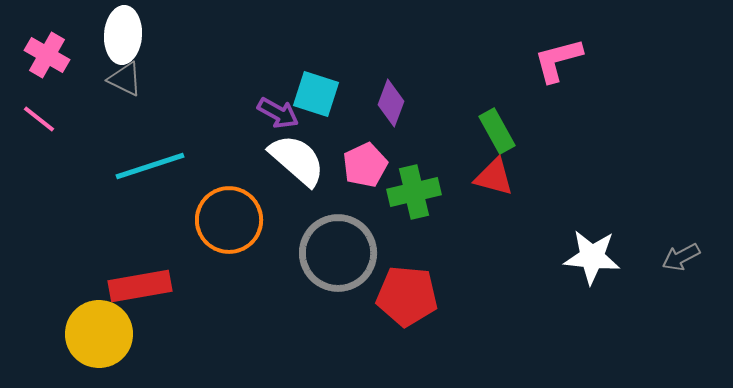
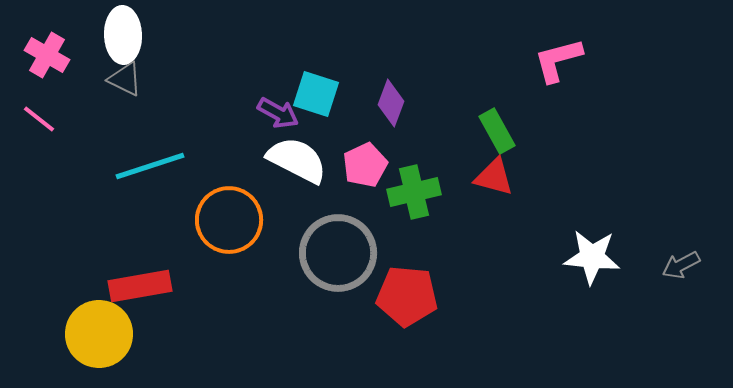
white ellipse: rotated 6 degrees counterclockwise
white semicircle: rotated 14 degrees counterclockwise
gray arrow: moved 8 px down
